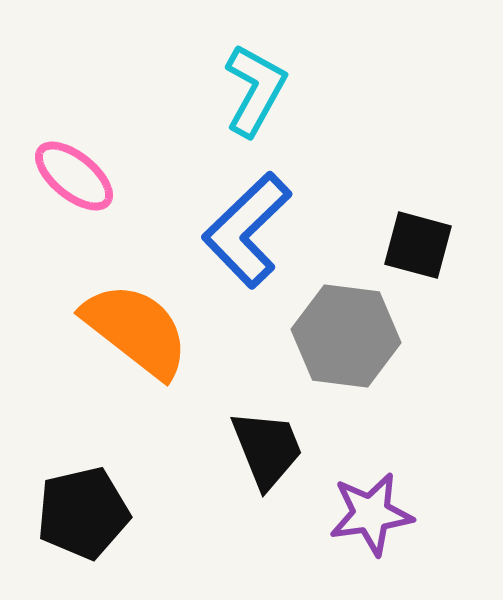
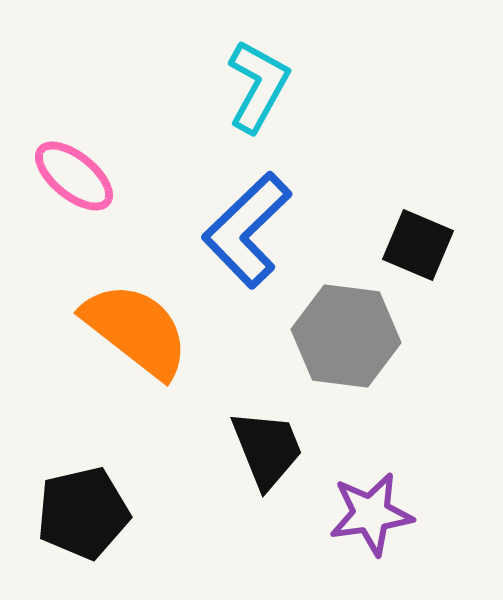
cyan L-shape: moved 3 px right, 4 px up
black square: rotated 8 degrees clockwise
